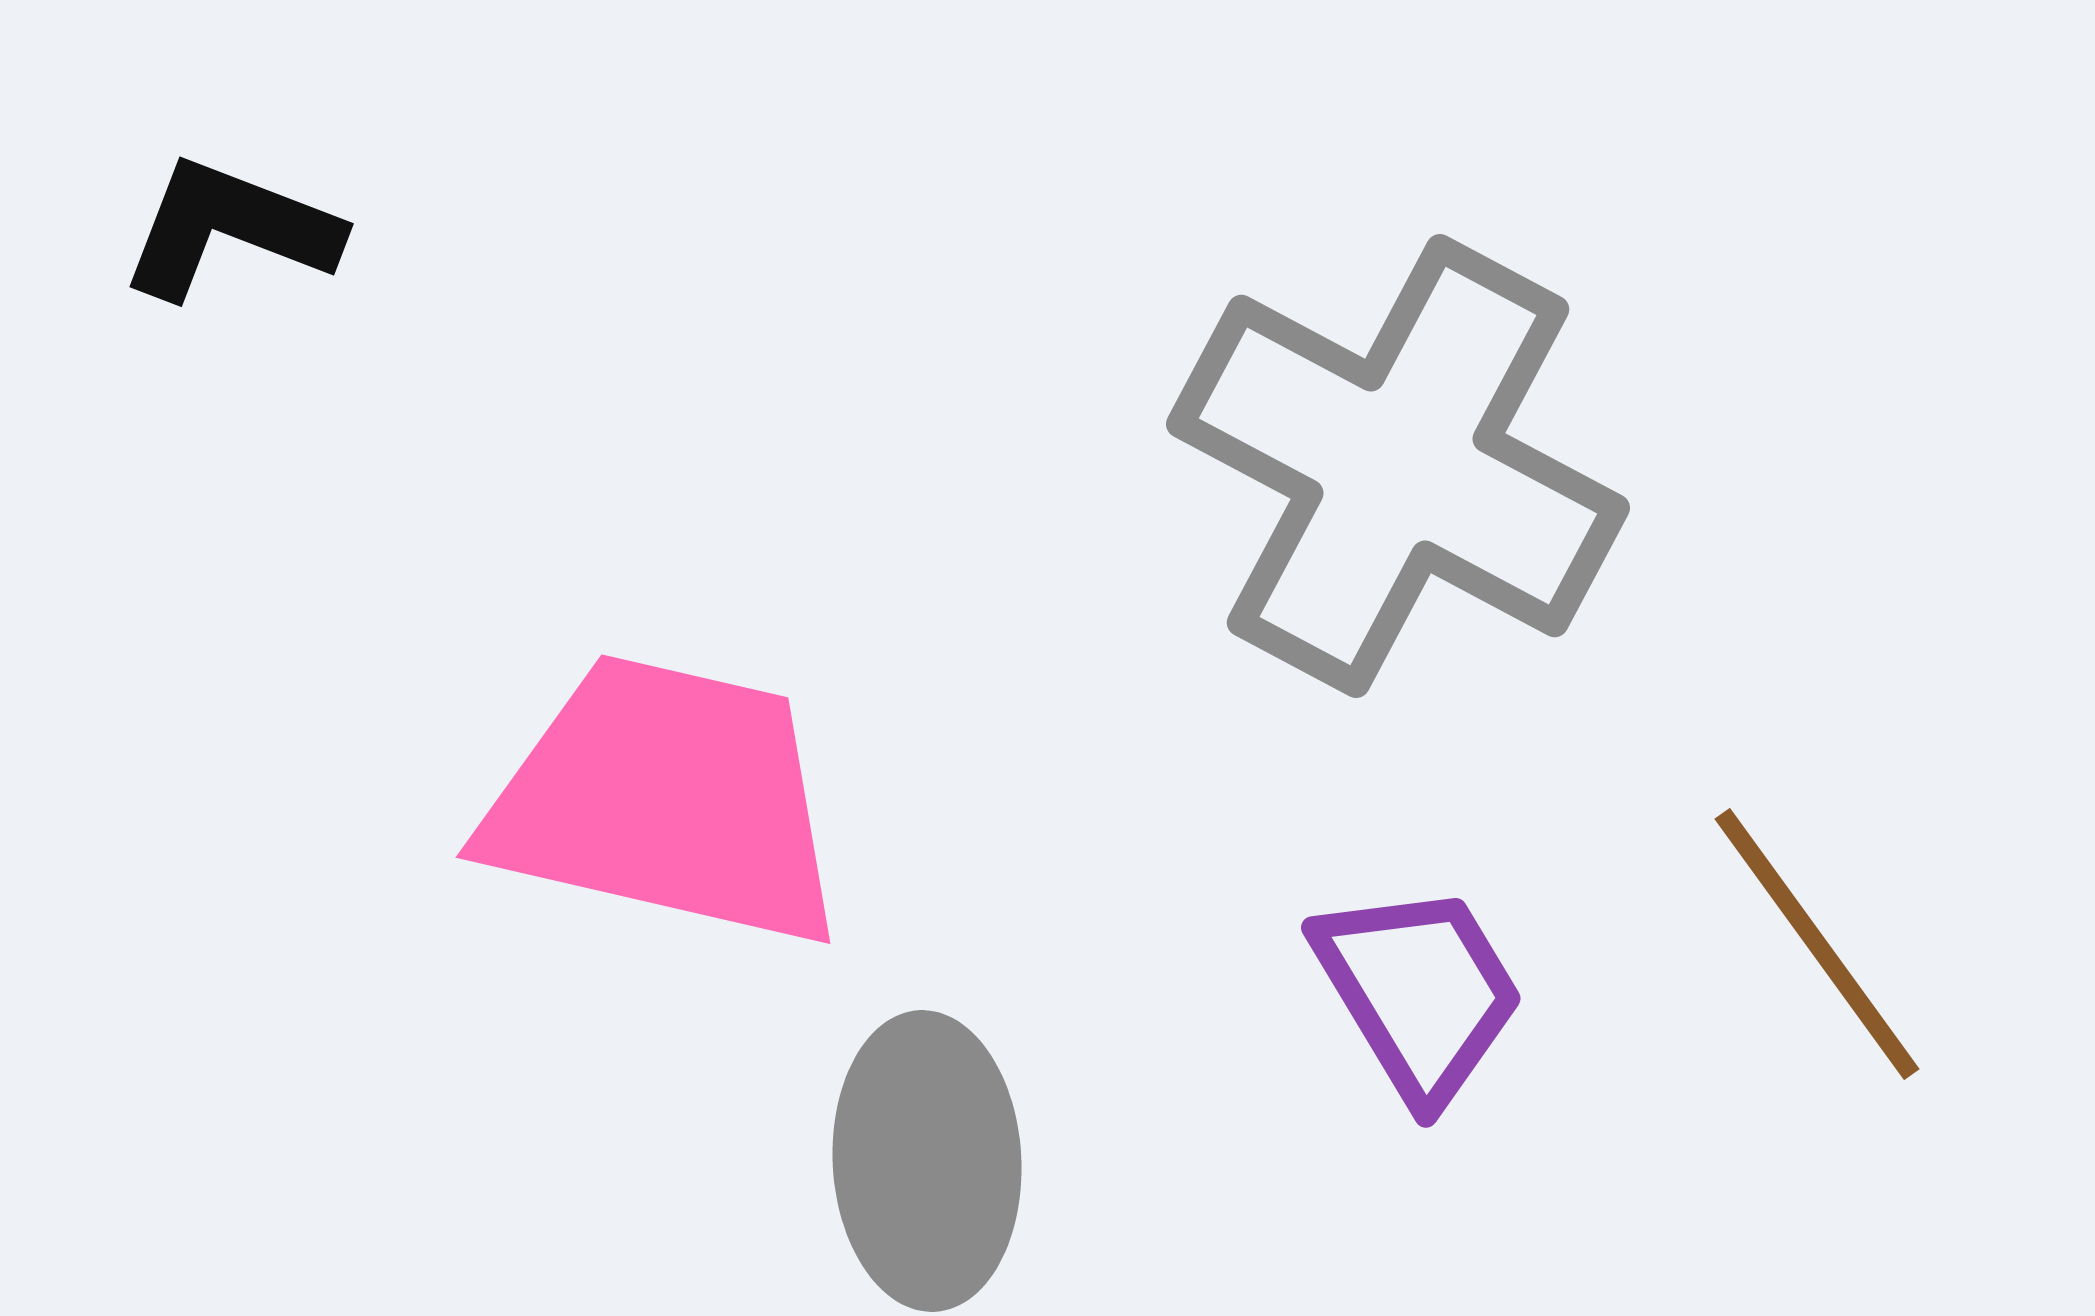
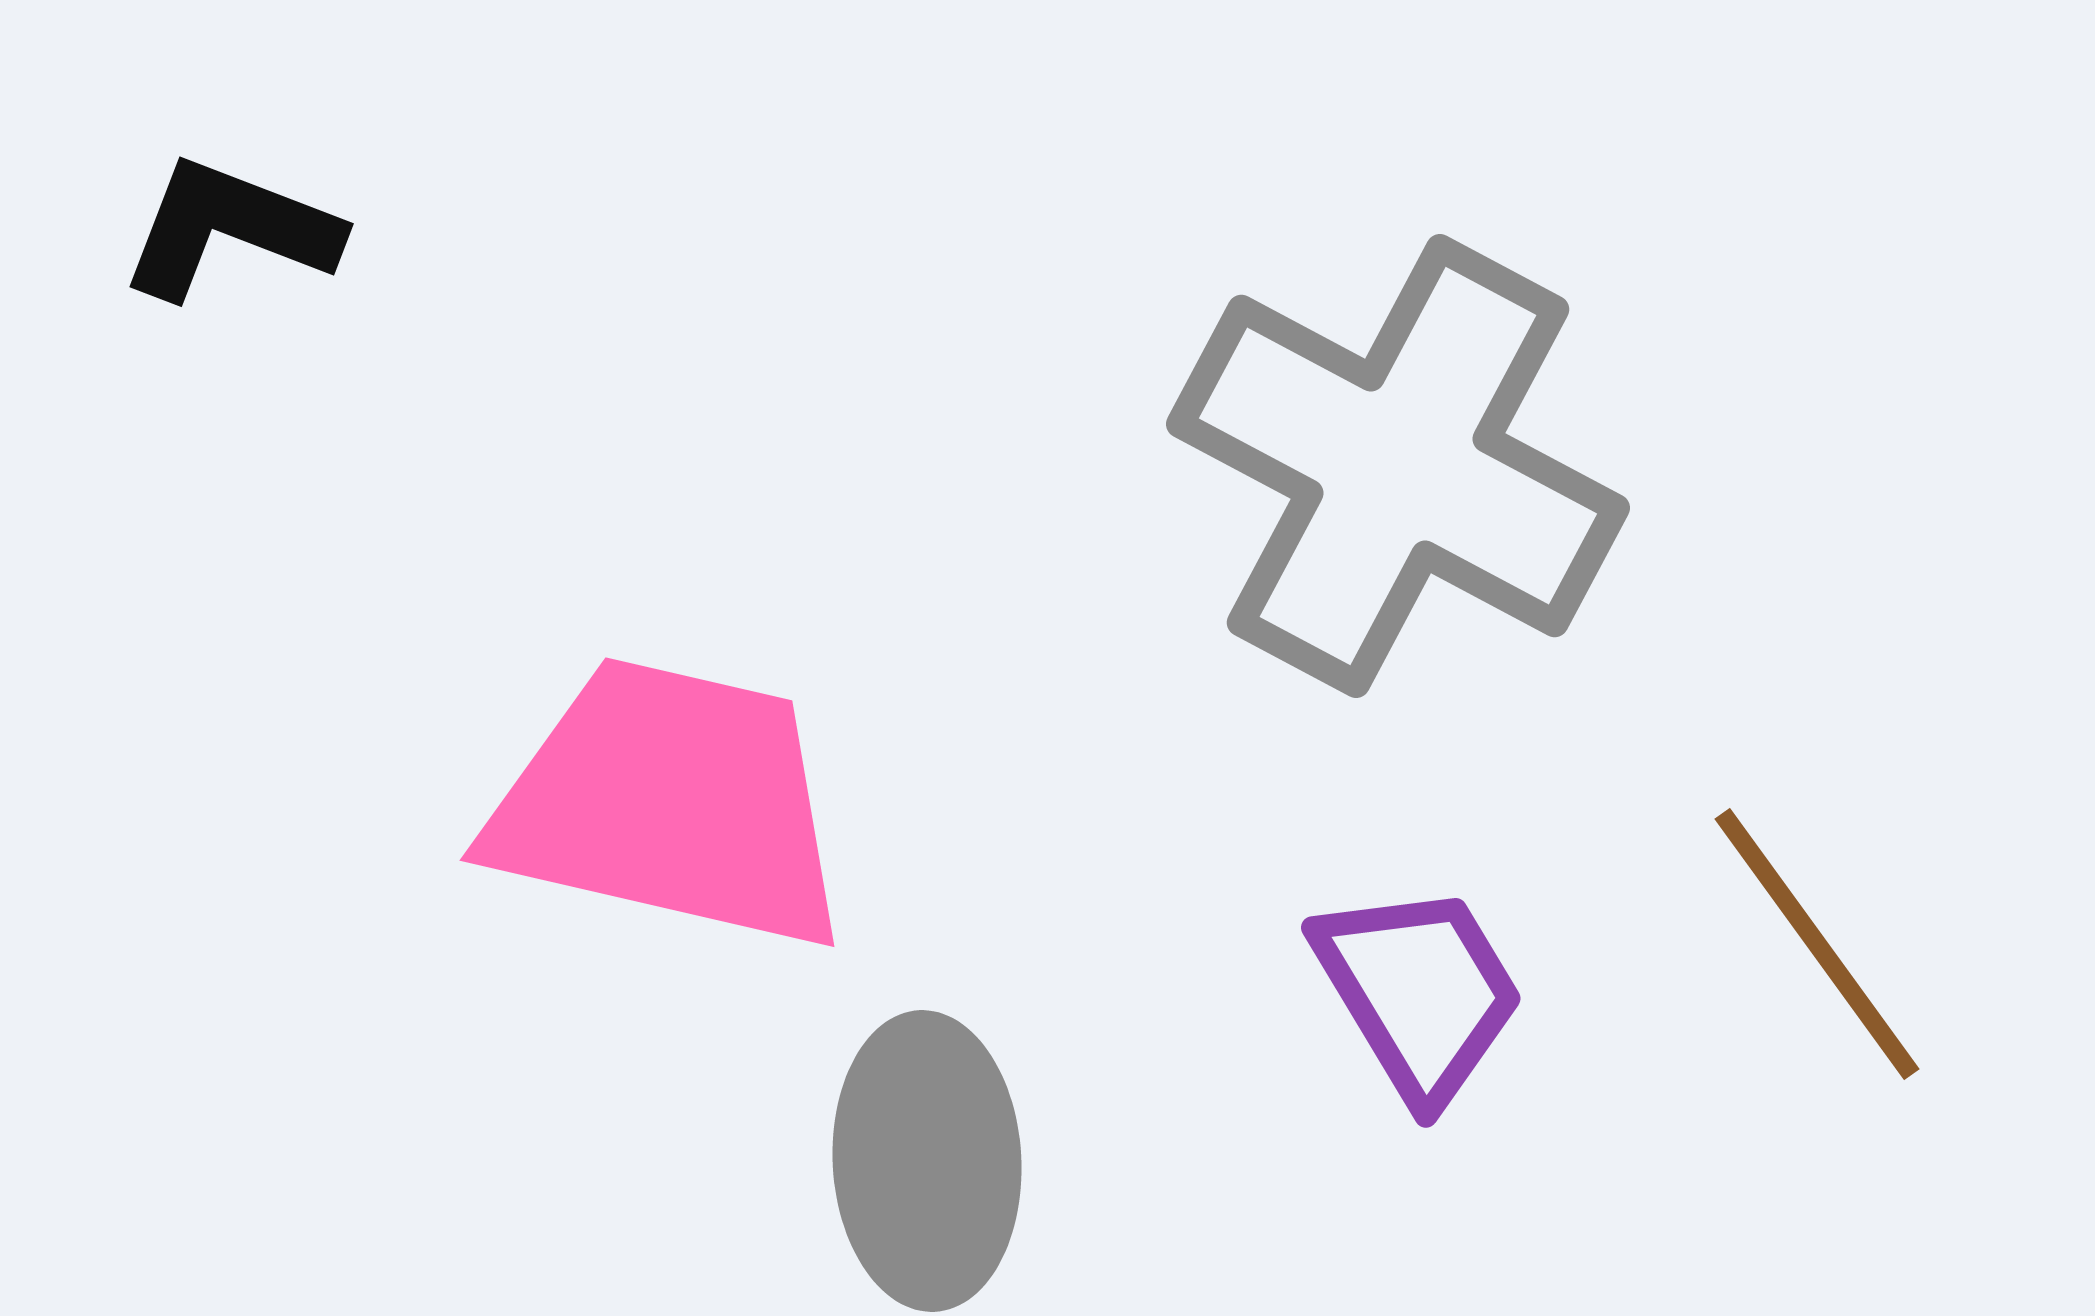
pink trapezoid: moved 4 px right, 3 px down
